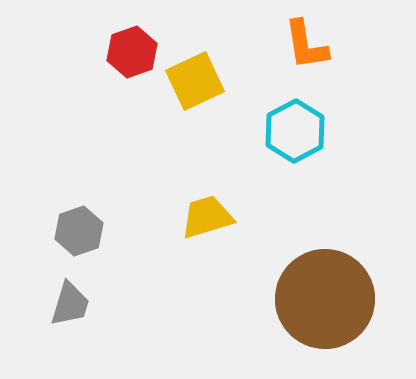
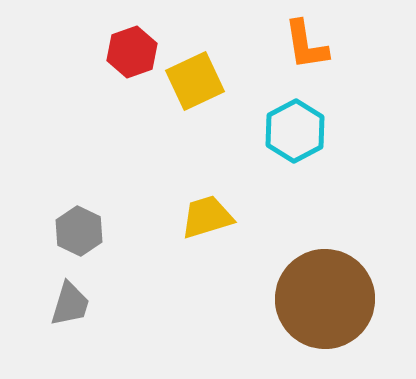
gray hexagon: rotated 15 degrees counterclockwise
